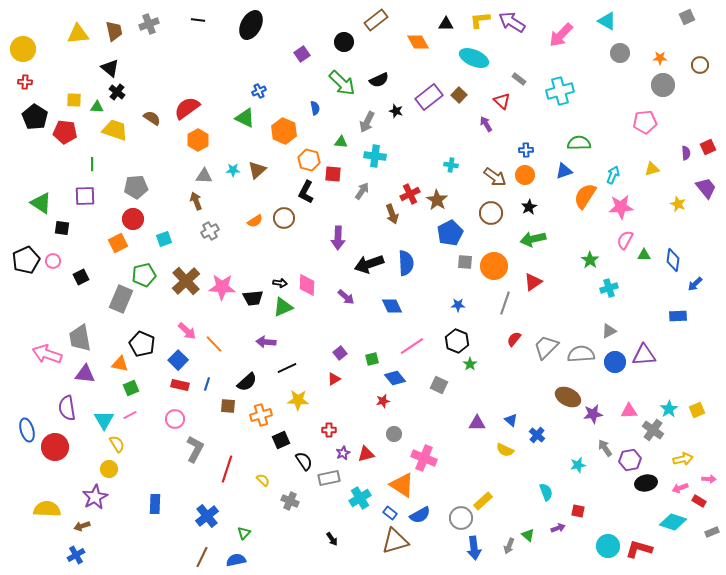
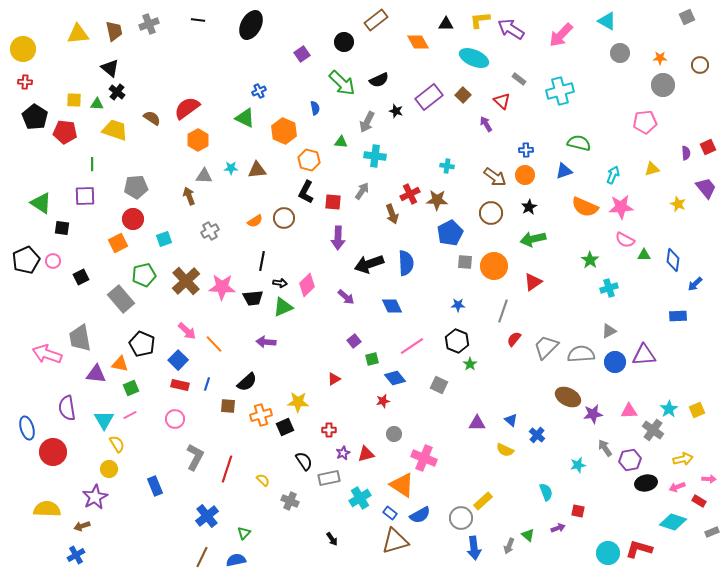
purple arrow at (512, 22): moved 1 px left, 7 px down
brown square at (459, 95): moved 4 px right
green triangle at (97, 107): moved 3 px up
green semicircle at (579, 143): rotated 15 degrees clockwise
cyan cross at (451, 165): moved 4 px left, 1 px down
cyan star at (233, 170): moved 2 px left, 2 px up
brown triangle at (257, 170): rotated 36 degrees clockwise
red square at (333, 174): moved 28 px down
orange semicircle at (585, 196): moved 11 px down; rotated 100 degrees counterclockwise
brown star at (437, 200): rotated 30 degrees counterclockwise
brown arrow at (196, 201): moved 7 px left, 5 px up
pink semicircle at (625, 240): rotated 90 degrees counterclockwise
pink diamond at (307, 285): rotated 45 degrees clockwise
gray rectangle at (121, 299): rotated 64 degrees counterclockwise
gray line at (505, 303): moved 2 px left, 8 px down
purple square at (340, 353): moved 14 px right, 12 px up
black line at (287, 368): moved 25 px left, 107 px up; rotated 54 degrees counterclockwise
purple triangle at (85, 374): moved 11 px right
yellow star at (298, 400): moved 2 px down
blue ellipse at (27, 430): moved 2 px up
black square at (281, 440): moved 4 px right, 13 px up
red circle at (55, 447): moved 2 px left, 5 px down
gray L-shape at (195, 449): moved 8 px down
pink arrow at (680, 488): moved 3 px left, 1 px up
blue rectangle at (155, 504): moved 18 px up; rotated 24 degrees counterclockwise
cyan circle at (608, 546): moved 7 px down
